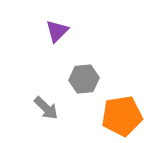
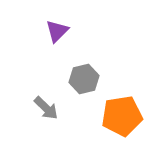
gray hexagon: rotated 8 degrees counterclockwise
